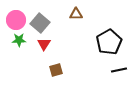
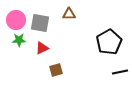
brown triangle: moved 7 px left
gray square: rotated 30 degrees counterclockwise
red triangle: moved 2 px left, 4 px down; rotated 32 degrees clockwise
black line: moved 1 px right, 2 px down
